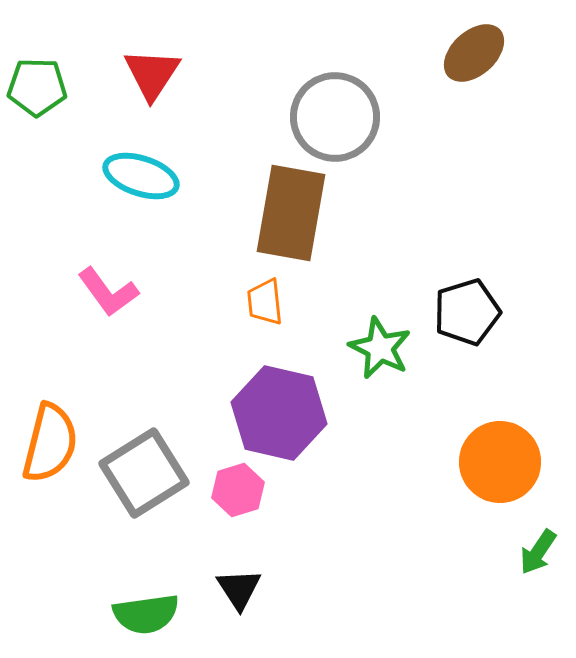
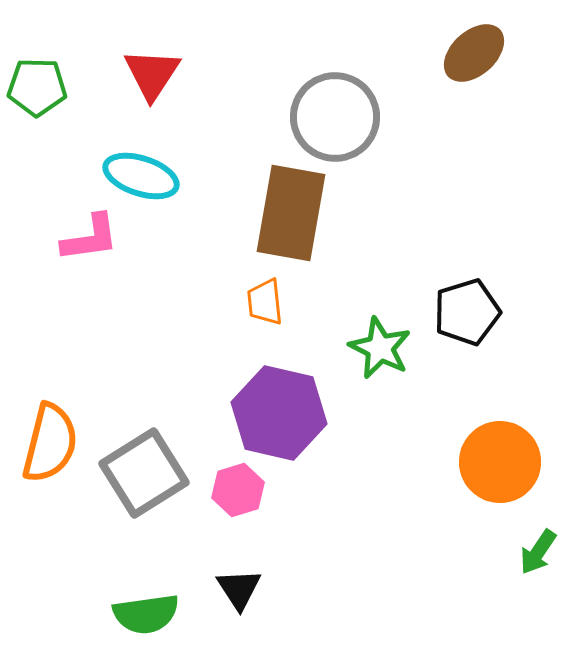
pink L-shape: moved 18 px left, 54 px up; rotated 62 degrees counterclockwise
